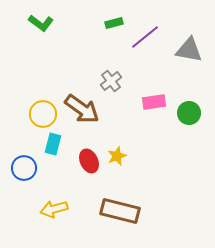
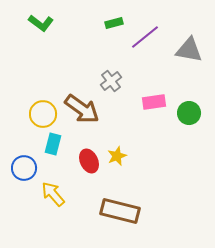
yellow arrow: moved 1 px left, 15 px up; rotated 64 degrees clockwise
